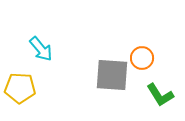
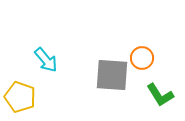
cyan arrow: moved 5 px right, 11 px down
yellow pentagon: moved 9 px down; rotated 16 degrees clockwise
